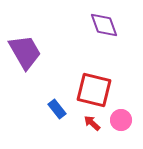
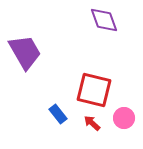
purple diamond: moved 5 px up
blue rectangle: moved 1 px right, 5 px down
pink circle: moved 3 px right, 2 px up
